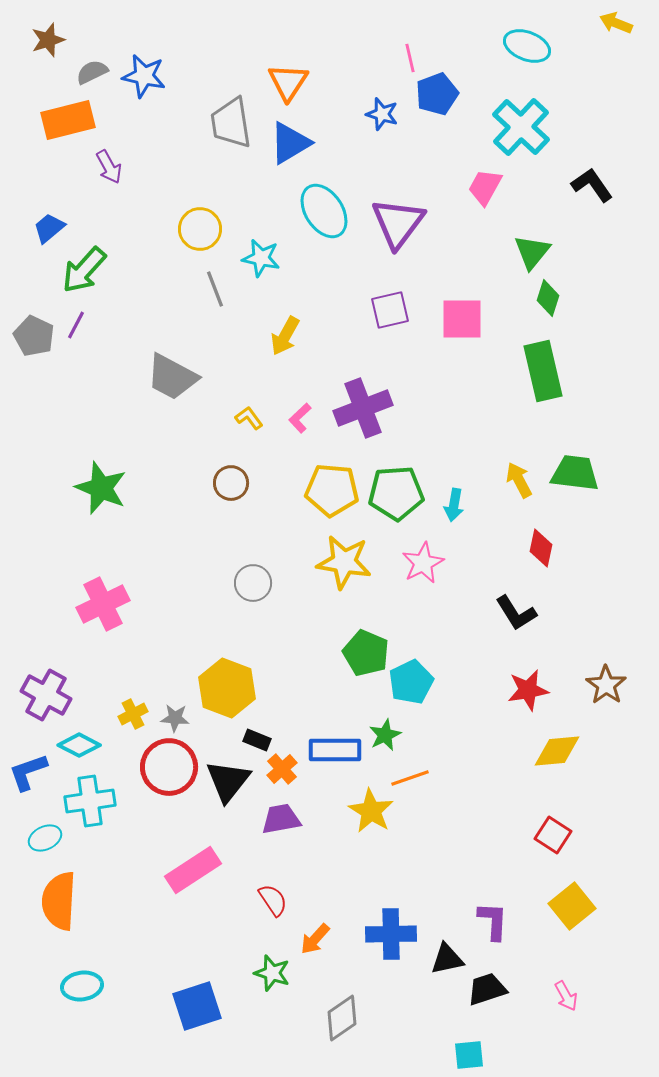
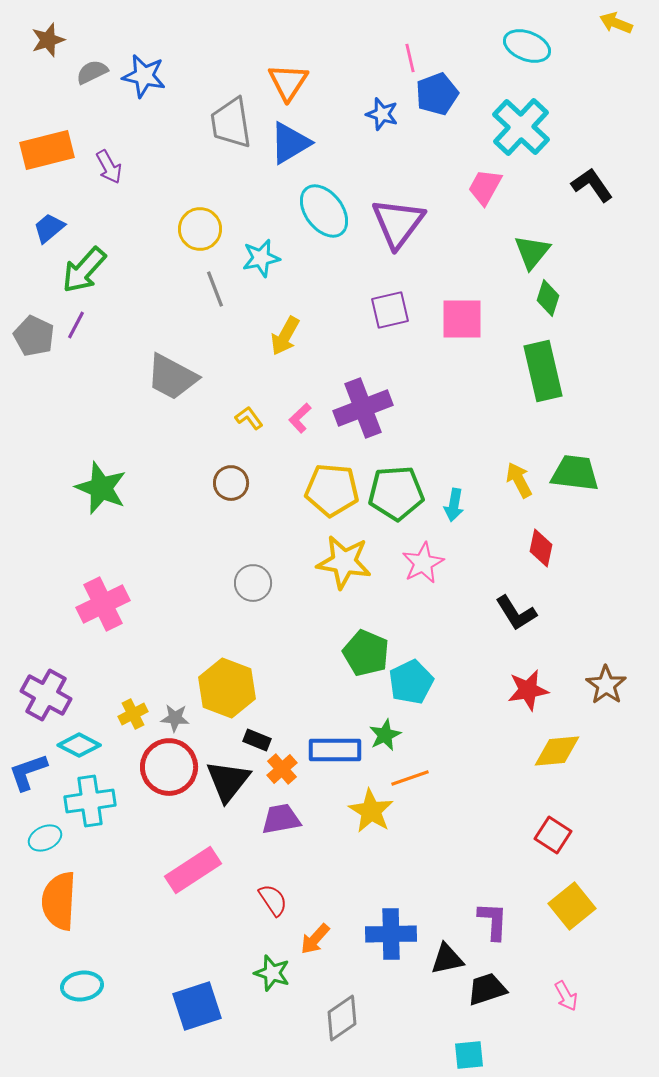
orange rectangle at (68, 120): moved 21 px left, 30 px down
cyan ellipse at (324, 211): rotated 4 degrees counterclockwise
cyan star at (261, 258): rotated 24 degrees counterclockwise
